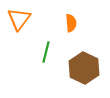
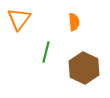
orange semicircle: moved 3 px right, 1 px up
